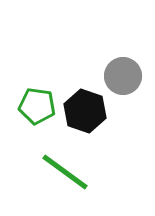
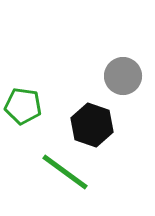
green pentagon: moved 14 px left
black hexagon: moved 7 px right, 14 px down
